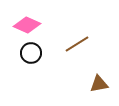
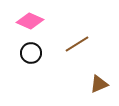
pink diamond: moved 3 px right, 4 px up
brown triangle: rotated 12 degrees counterclockwise
